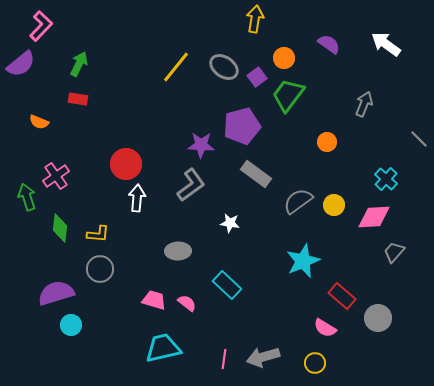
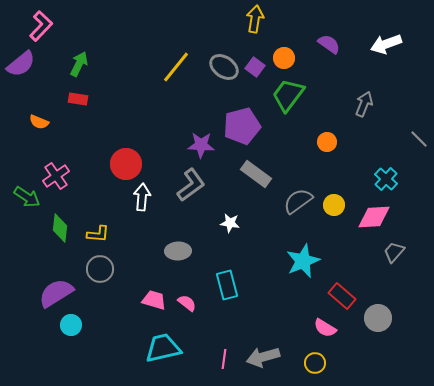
white arrow at (386, 44): rotated 56 degrees counterclockwise
purple square at (257, 77): moved 2 px left, 10 px up; rotated 18 degrees counterclockwise
green arrow at (27, 197): rotated 140 degrees clockwise
white arrow at (137, 198): moved 5 px right, 1 px up
cyan rectangle at (227, 285): rotated 32 degrees clockwise
purple semicircle at (56, 293): rotated 15 degrees counterclockwise
